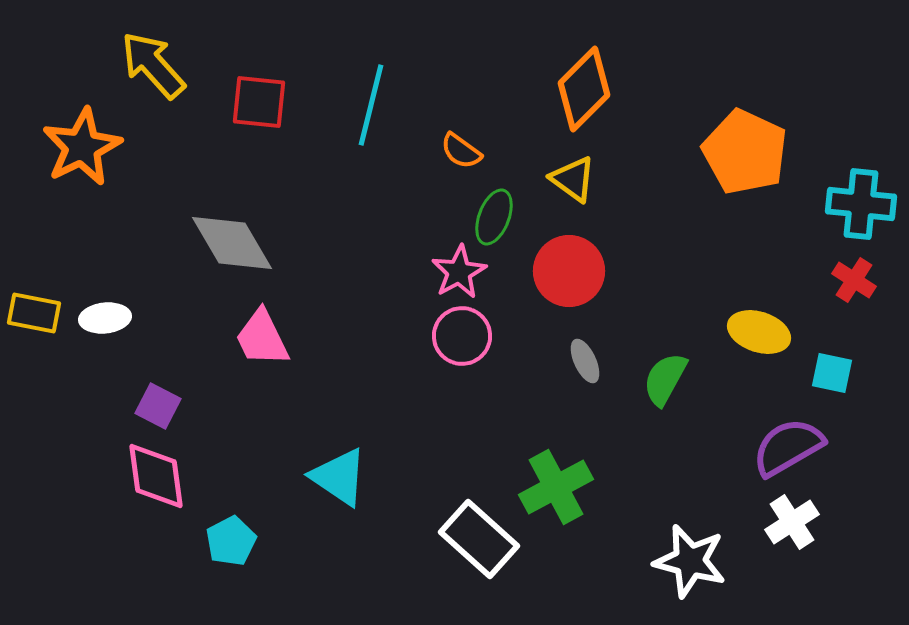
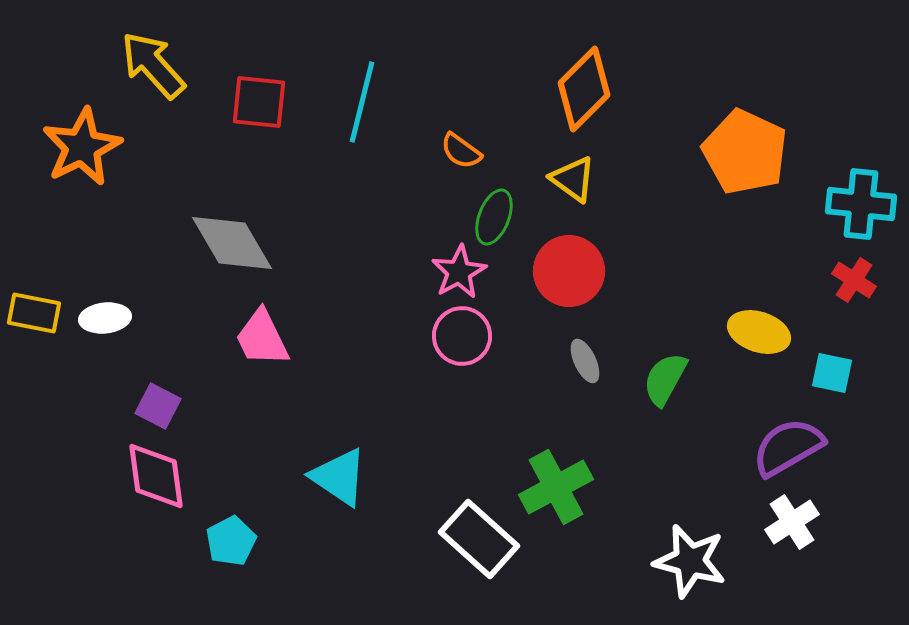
cyan line: moved 9 px left, 3 px up
